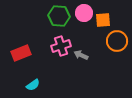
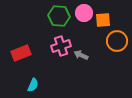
cyan semicircle: rotated 32 degrees counterclockwise
